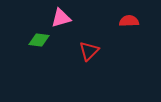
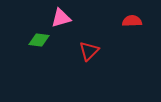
red semicircle: moved 3 px right
